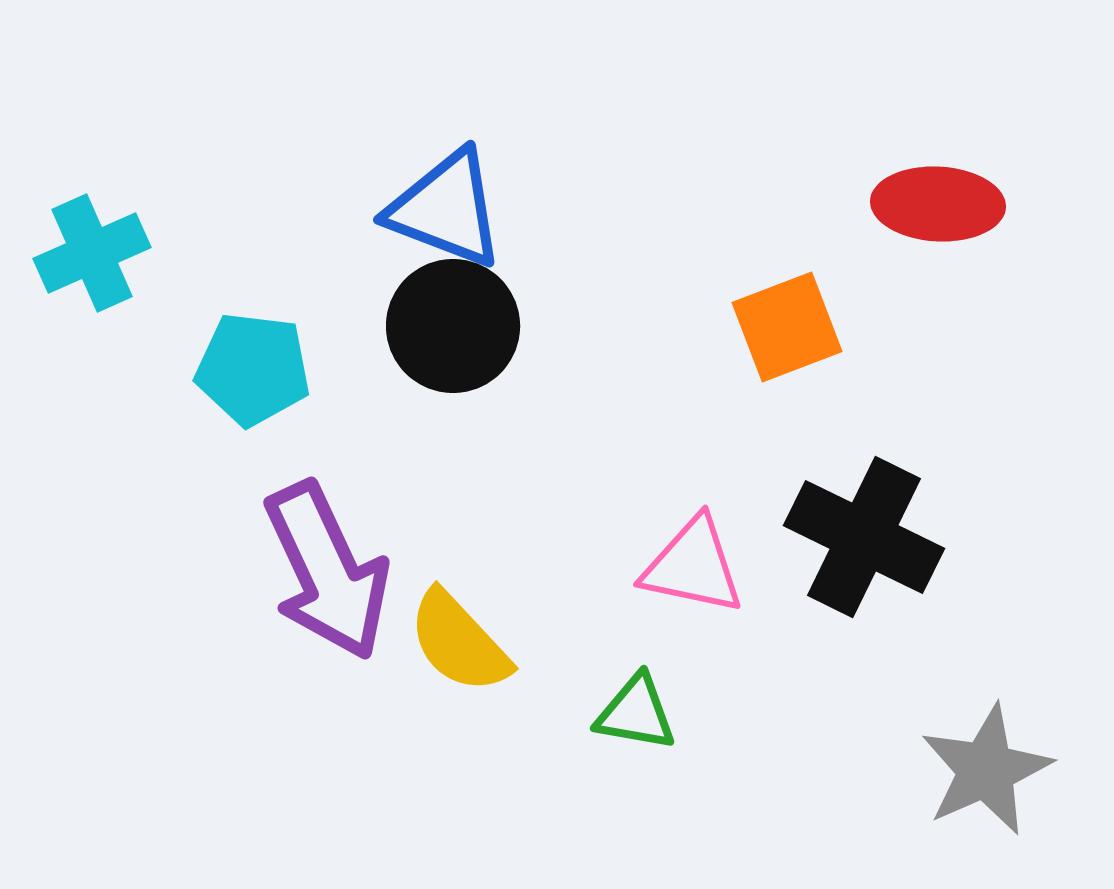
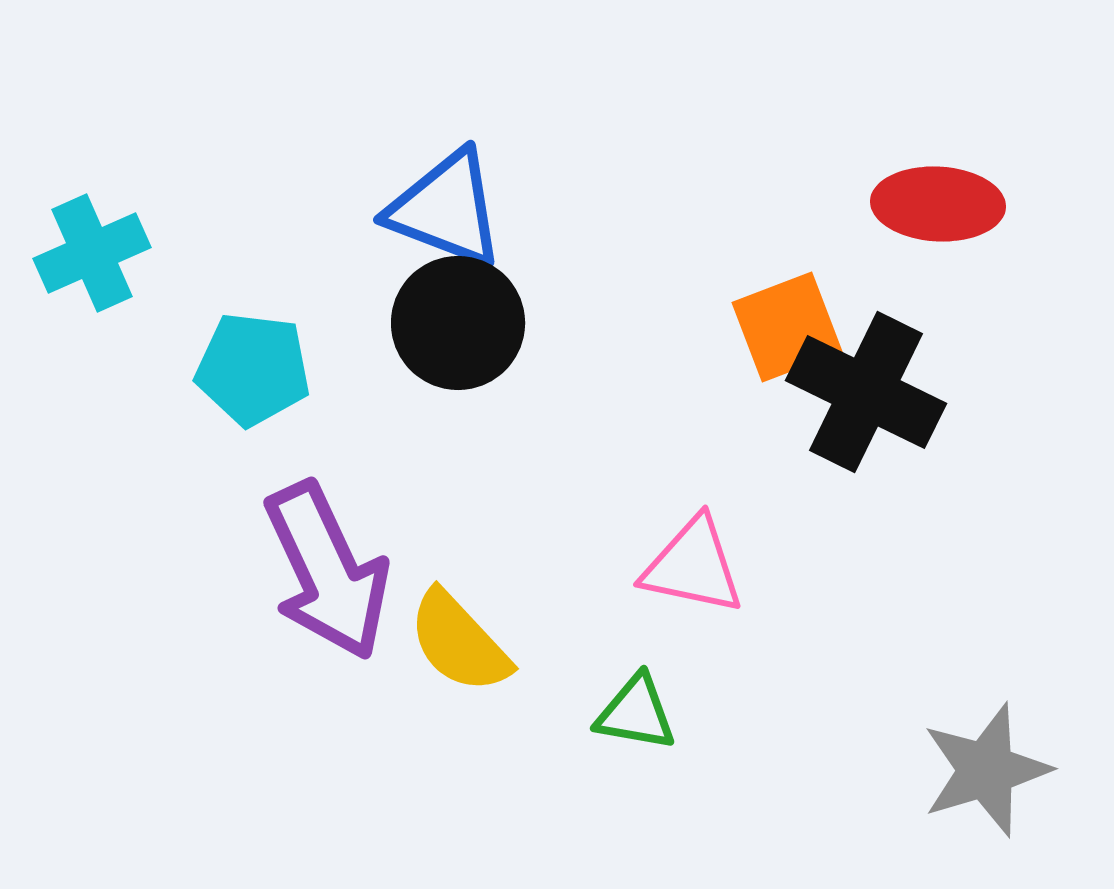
black circle: moved 5 px right, 3 px up
black cross: moved 2 px right, 145 px up
gray star: rotated 7 degrees clockwise
